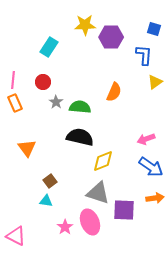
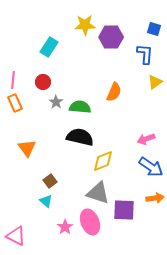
blue L-shape: moved 1 px right, 1 px up
cyan triangle: rotated 32 degrees clockwise
